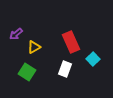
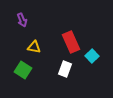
purple arrow: moved 6 px right, 14 px up; rotated 72 degrees counterclockwise
yellow triangle: rotated 40 degrees clockwise
cyan square: moved 1 px left, 3 px up
green square: moved 4 px left, 2 px up
